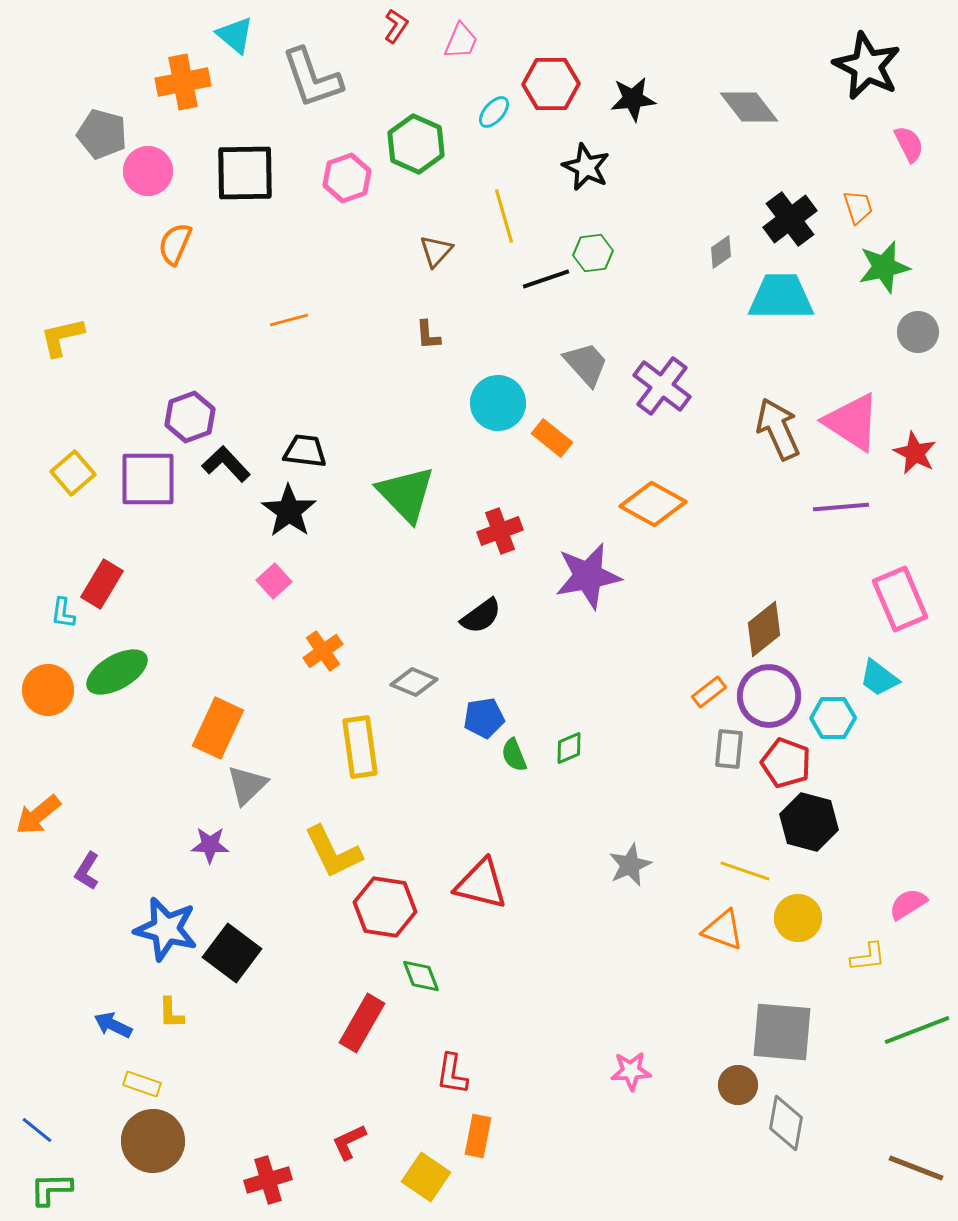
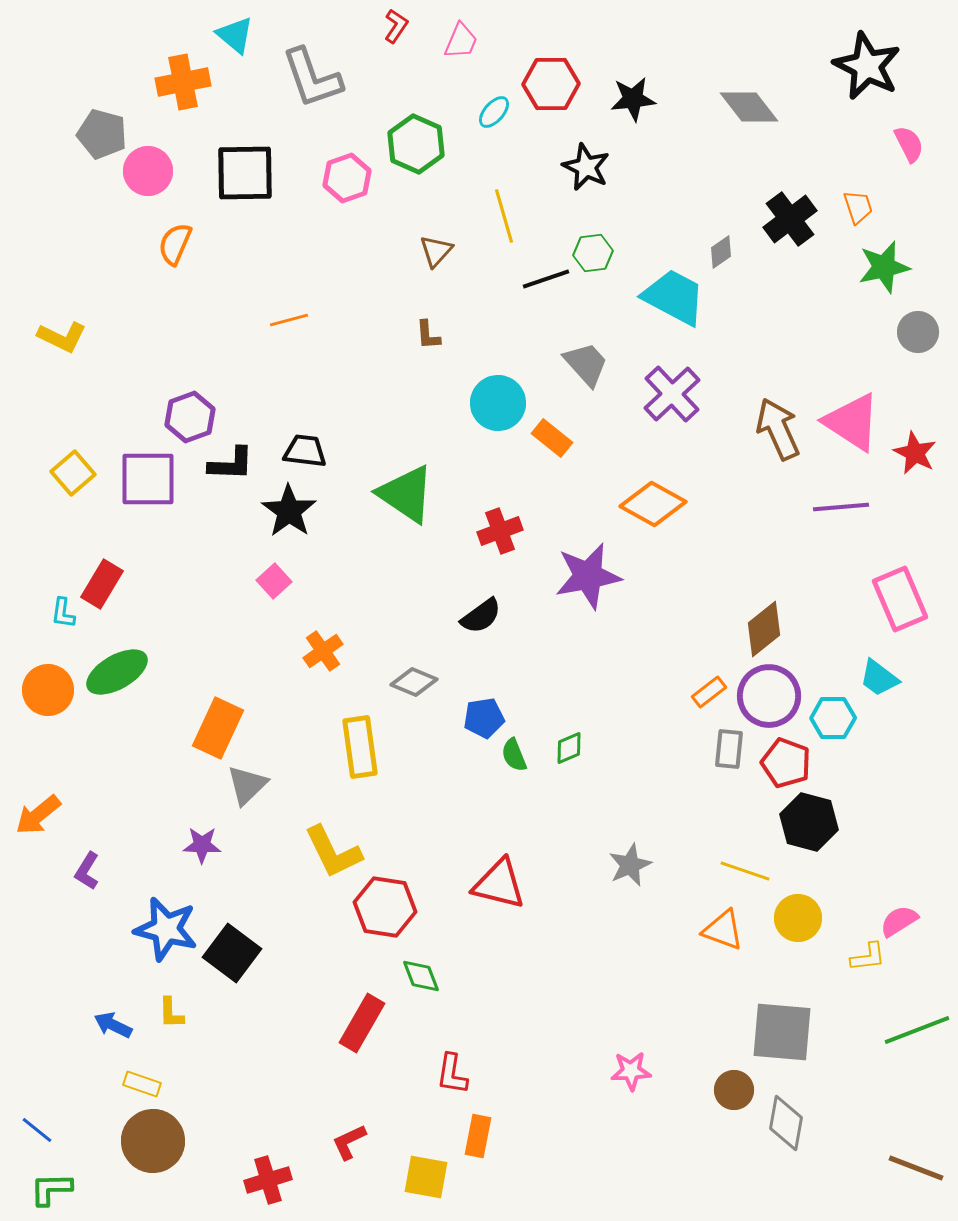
cyan trapezoid at (781, 297): moved 107 px left; rotated 28 degrees clockwise
yellow L-shape at (62, 337): rotated 141 degrees counterclockwise
purple cross at (662, 386): moved 10 px right, 8 px down; rotated 10 degrees clockwise
black L-shape at (226, 464): moved 5 px right; rotated 135 degrees clockwise
green triangle at (406, 494): rotated 12 degrees counterclockwise
purple star at (210, 845): moved 8 px left
red triangle at (481, 884): moved 18 px right
pink semicircle at (908, 904): moved 9 px left, 17 px down
brown circle at (738, 1085): moved 4 px left, 5 px down
yellow square at (426, 1177): rotated 24 degrees counterclockwise
